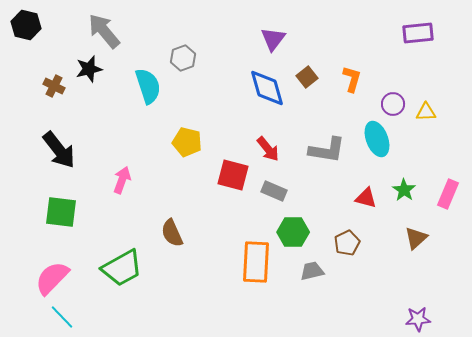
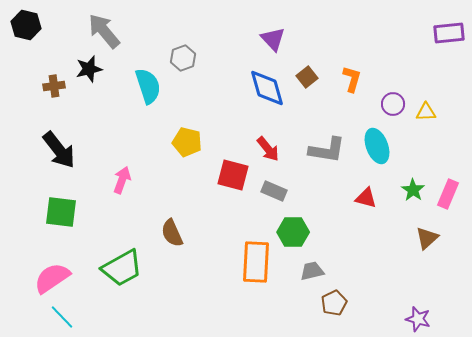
purple rectangle: moved 31 px right
purple triangle: rotated 20 degrees counterclockwise
brown cross: rotated 35 degrees counterclockwise
cyan ellipse: moved 7 px down
green star: moved 9 px right
brown triangle: moved 11 px right
brown pentagon: moved 13 px left, 60 px down
pink semicircle: rotated 12 degrees clockwise
purple star: rotated 20 degrees clockwise
